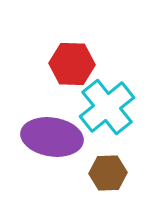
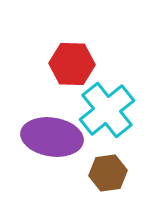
cyan cross: moved 3 px down
brown hexagon: rotated 6 degrees counterclockwise
